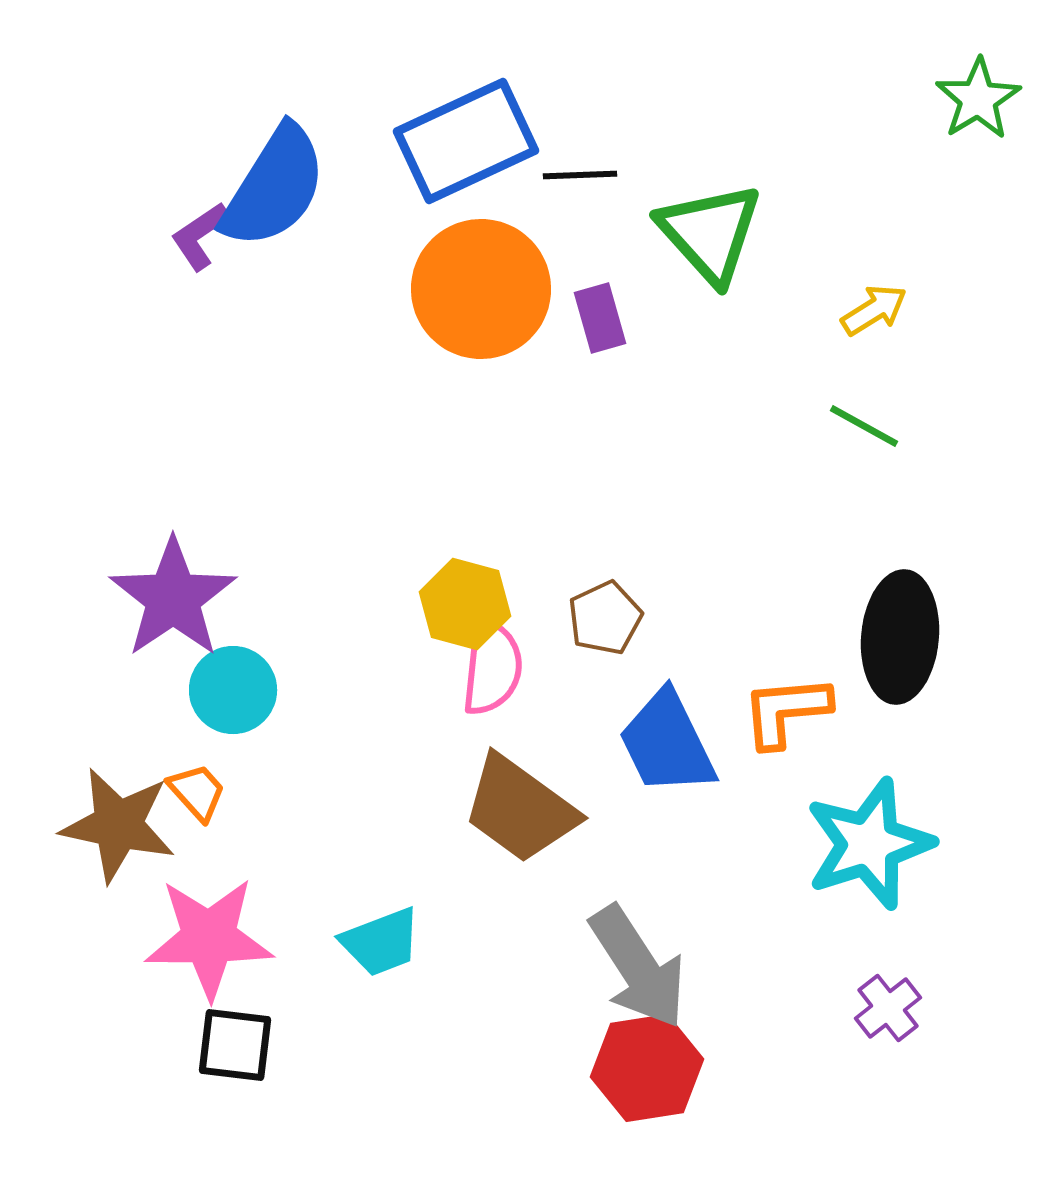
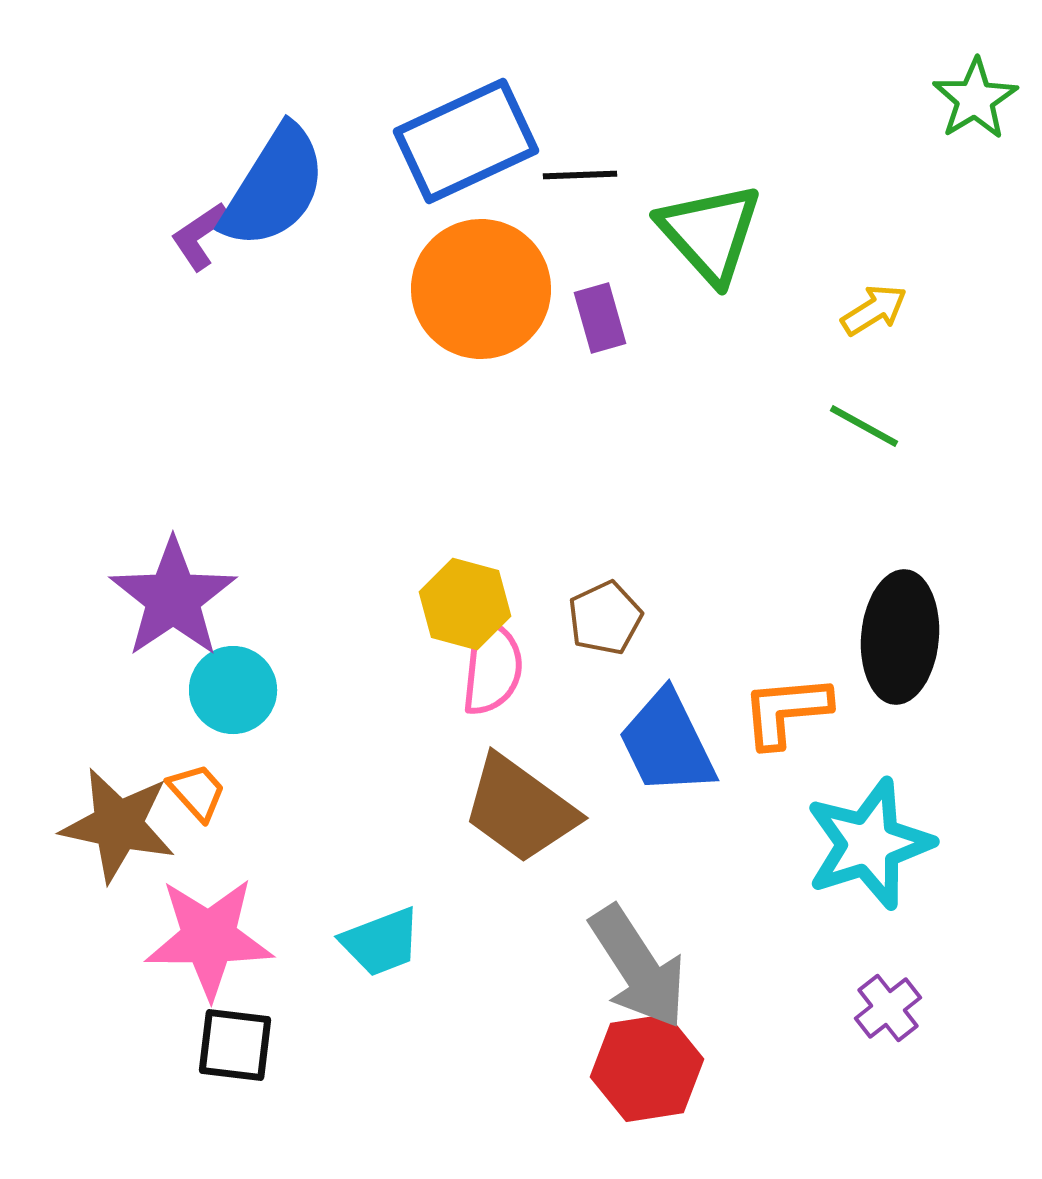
green star: moved 3 px left
